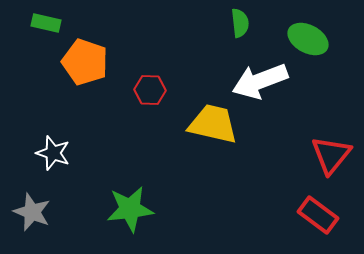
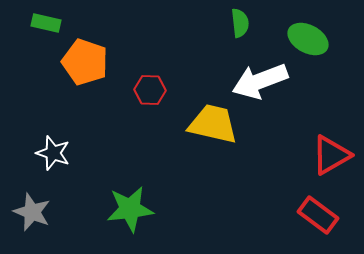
red triangle: rotated 21 degrees clockwise
